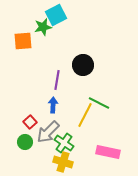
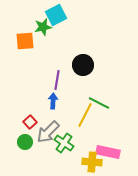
orange square: moved 2 px right
blue arrow: moved 4 px up
yellow cross: moved 29 px right; rotated 12 degrees counterclockwise
